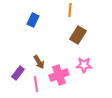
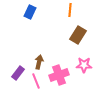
blue rectangle: moved 3 px left, 8 px up
brown arrow: rotated 136 degrees counterclockwise
pink line: moved 3 px up; rotated 14 degrees counterclockwise
